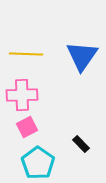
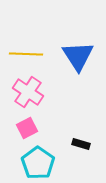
blue triangle: moved 4 px left; rotated 8 degrees counterclockwise
pink cross: moved 6 px right, 3 px up; rotated 36 degrees clockwise
pink square: moved 1 px down
black rectangle: rotated 30 degrees counterclockwise
